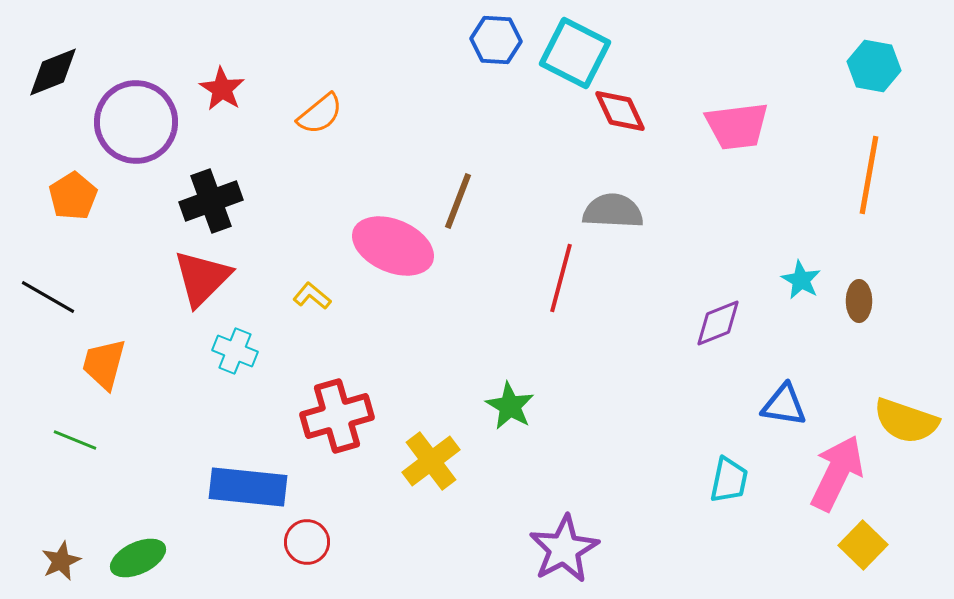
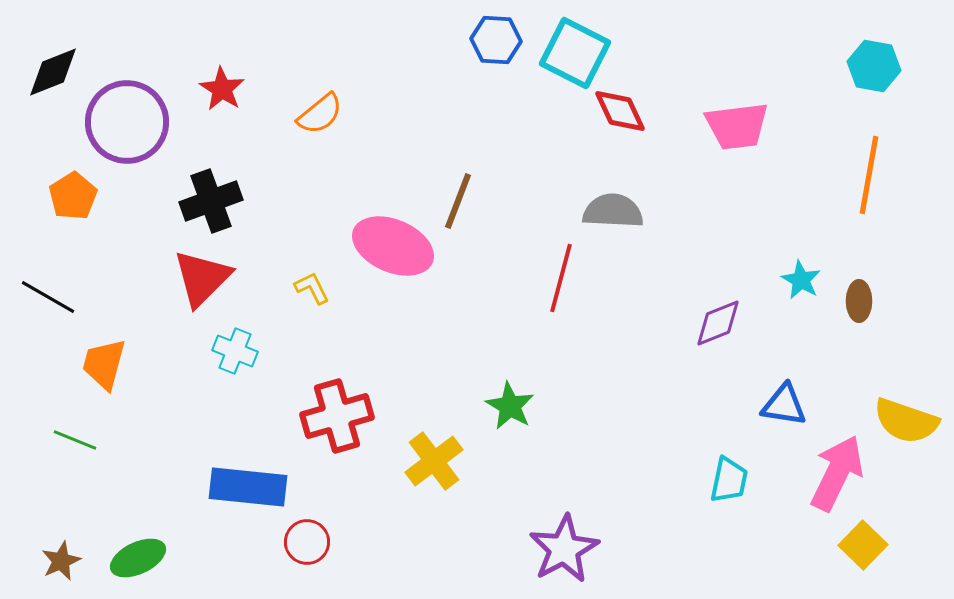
purple circle: moved 9 px left
yellow L-shape: moved 8 px up; rotated 24 degrees clockwise
yellow cross: moved 3 px right
